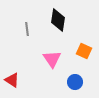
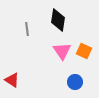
pink triangle: moved 10 px right, 8 px up
